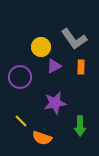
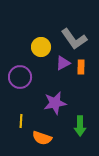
purple triangle: moved 9 px right, 3 px up
yellow line: rotated 48 degrees clockwise
